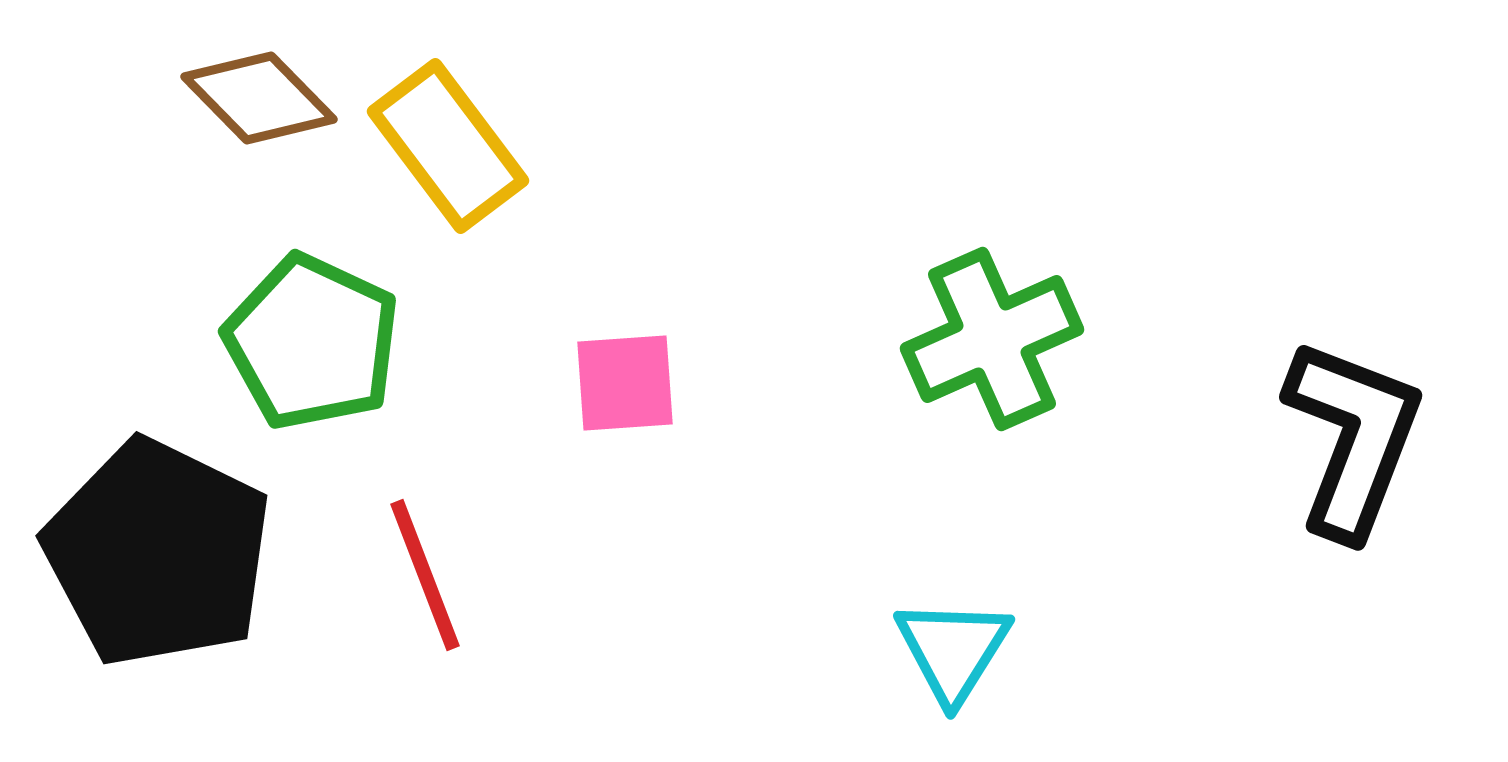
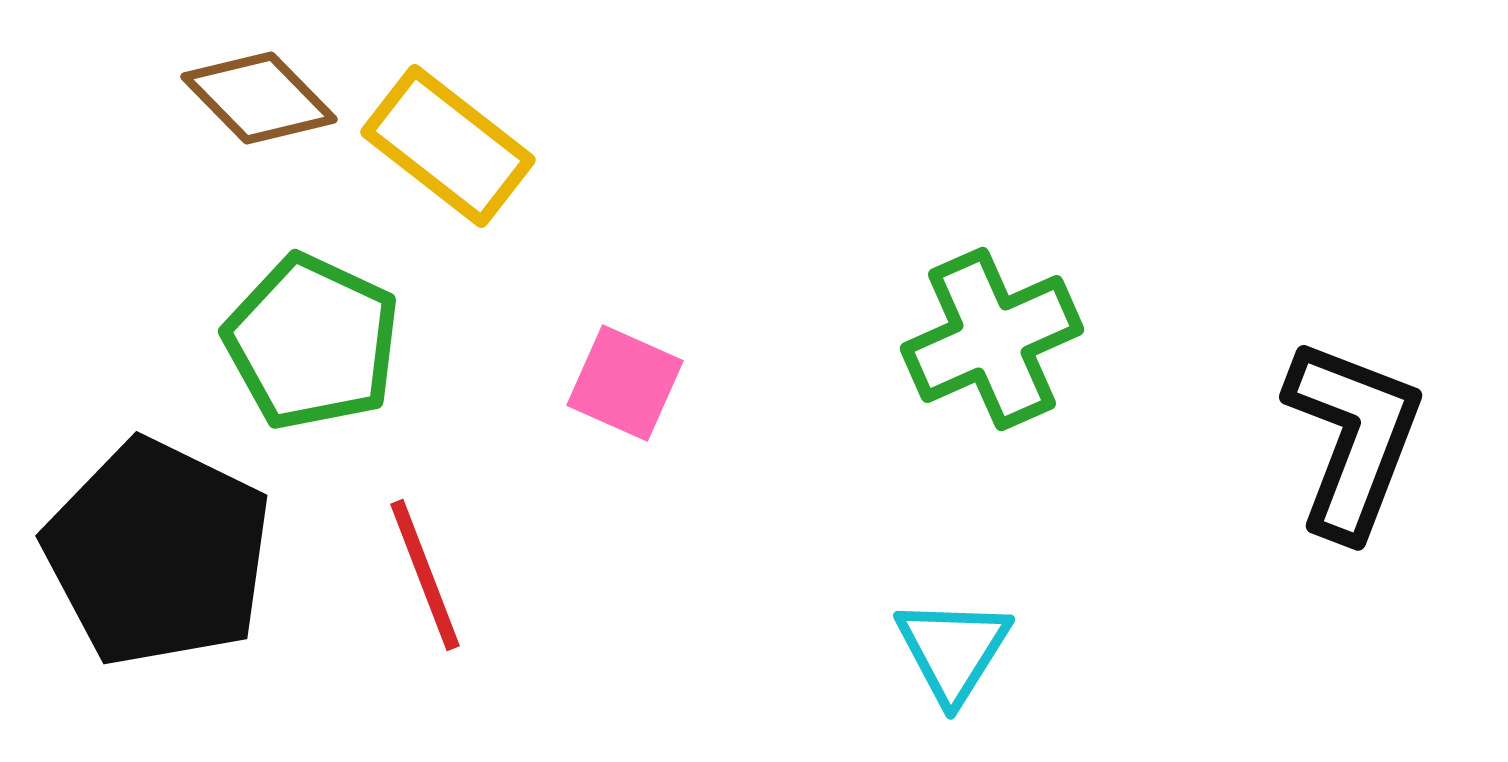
yellow rectangle: rotated 15 degrees counterclockwise
pink square: rotated 28 degrees clockwise
